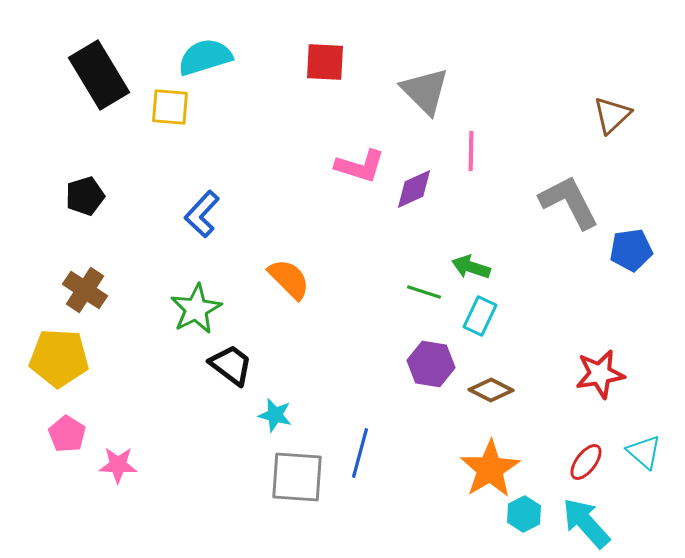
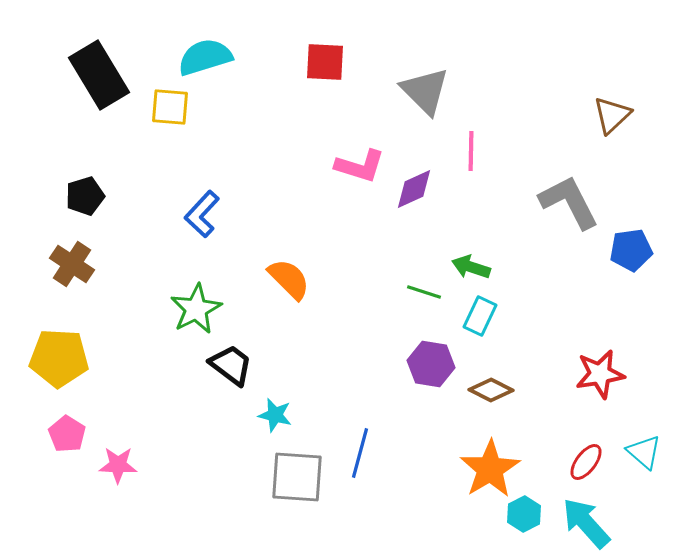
brown cross: moved 13 px left, 26 px up
